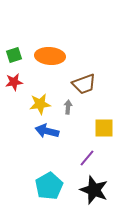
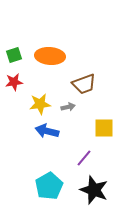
gray arrow: rotated 72 degrees clockwise
purple line: moved 3 px left
